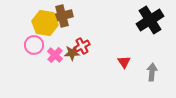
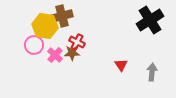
yellow hexagon: moved 3 px down
red cross: moved 5 px left, 4 px up; rotated 35 degrees counterclockwise
red triangle: moved 3 px left, 3 px down
